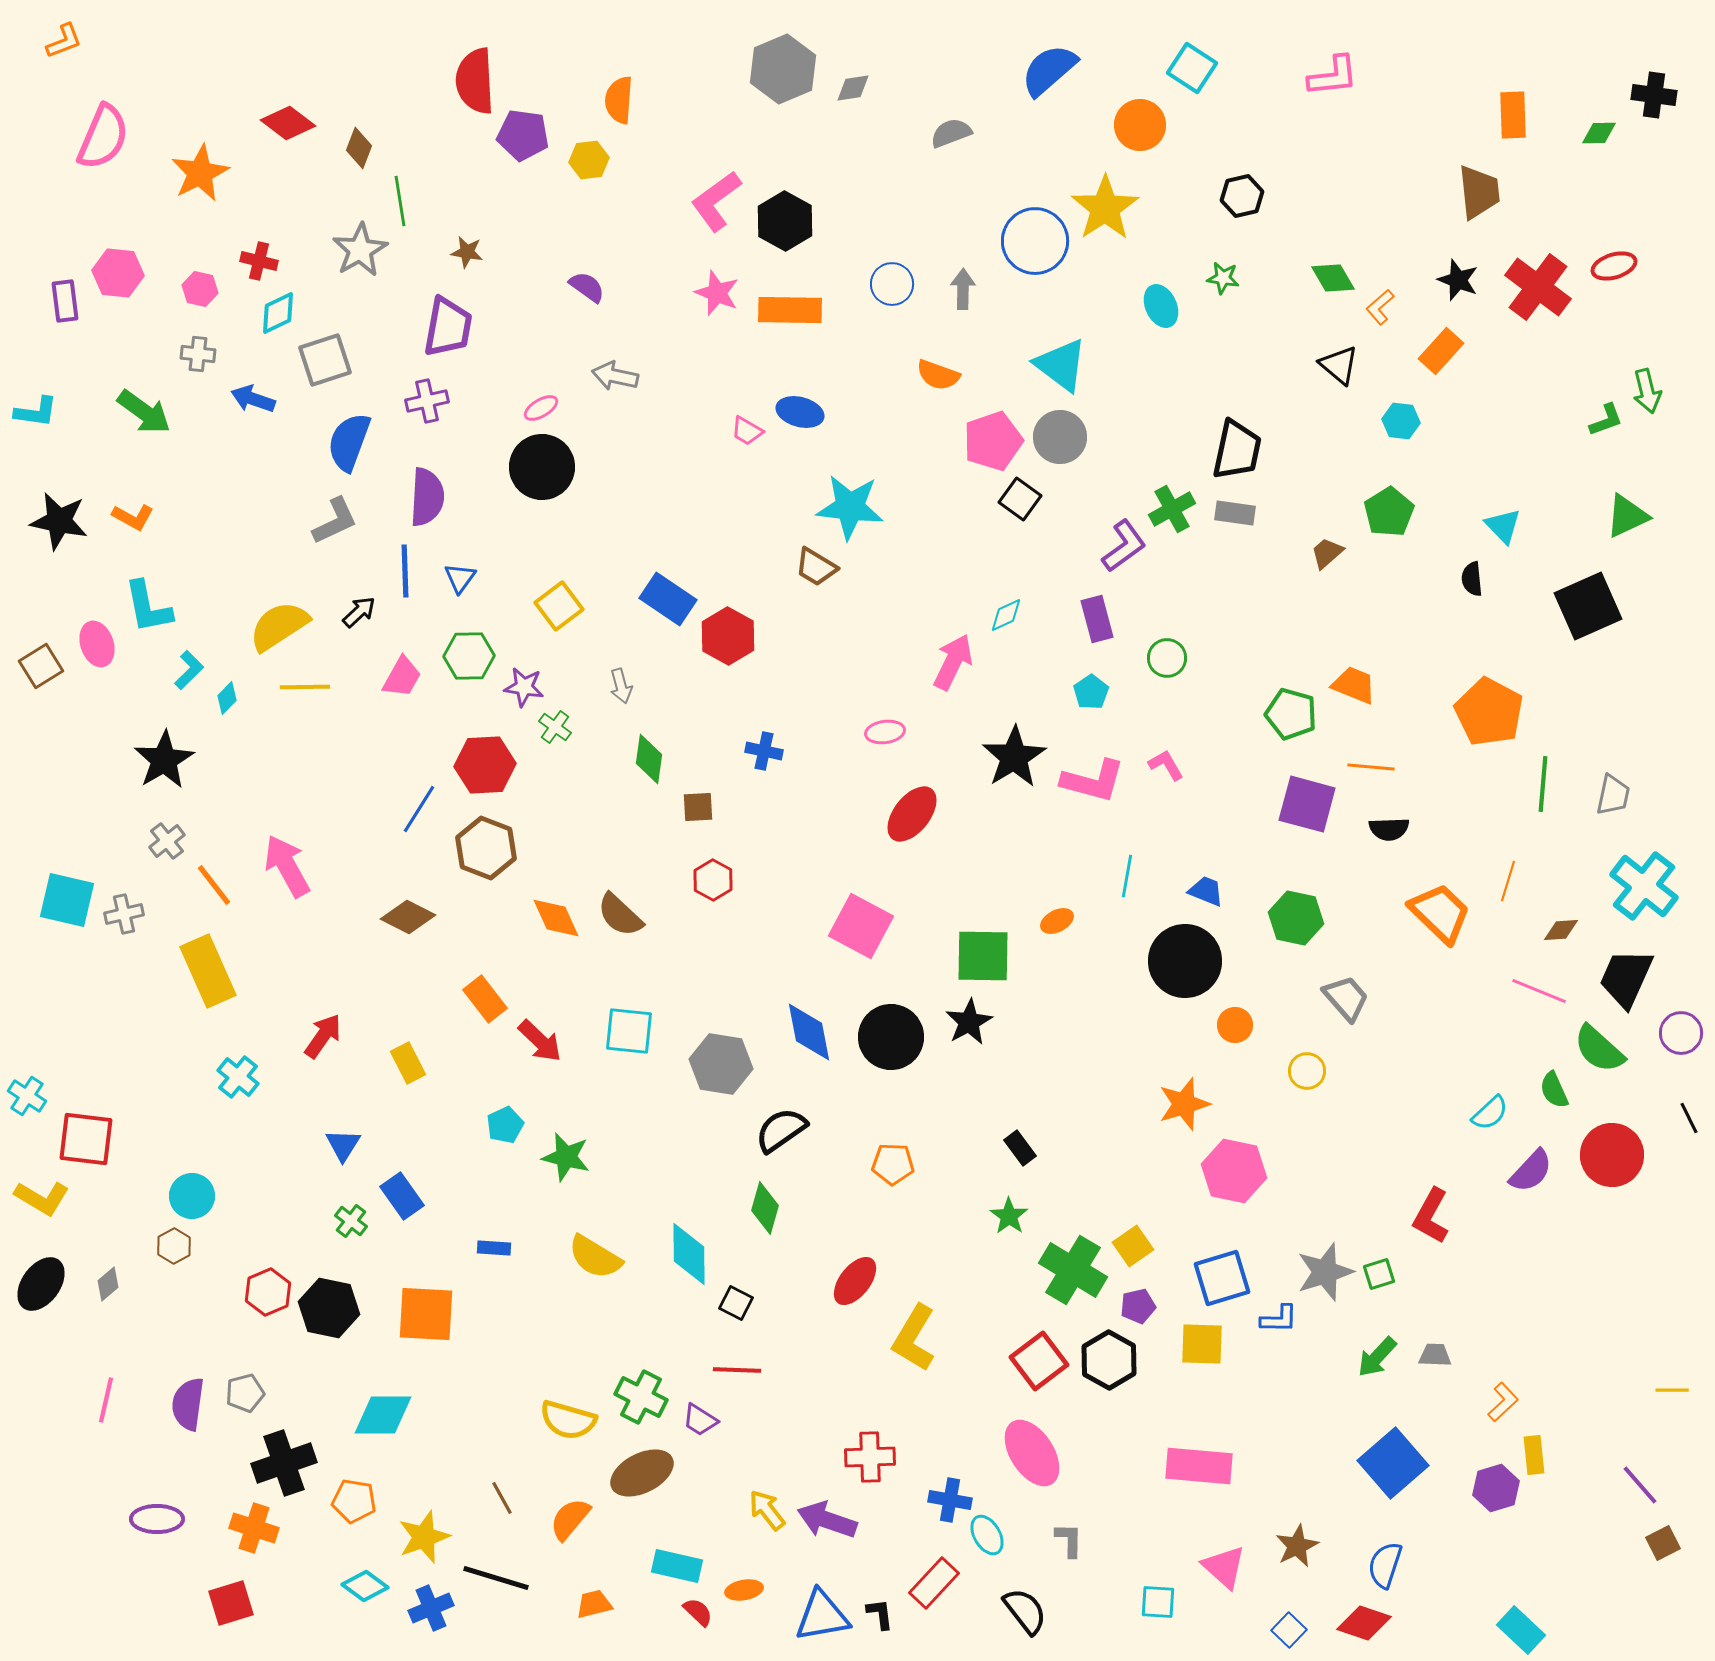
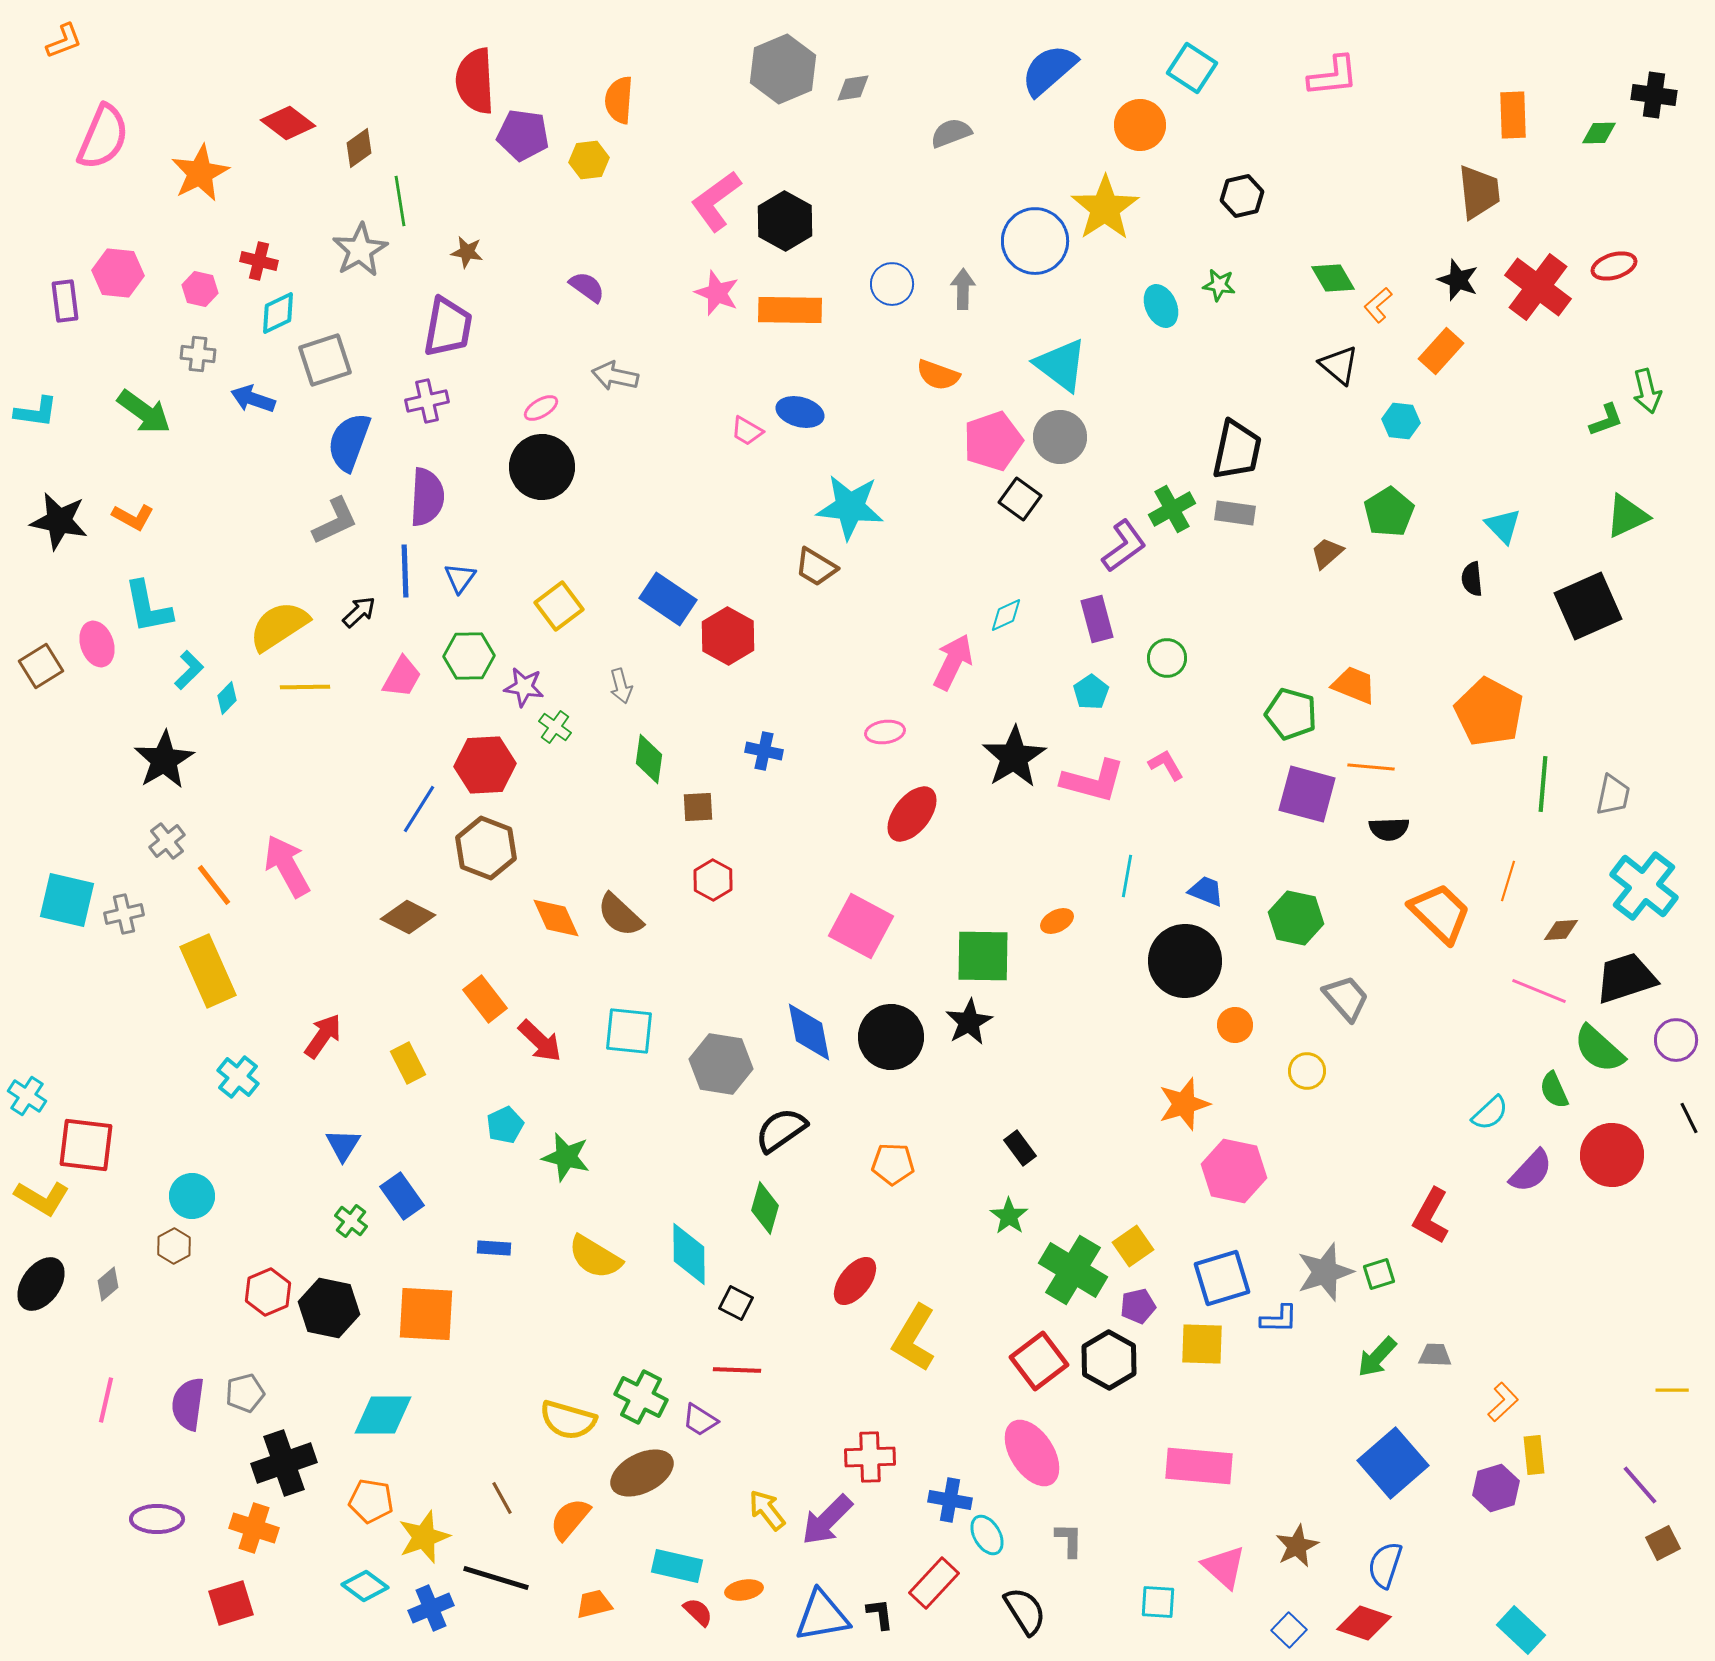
brown diamond at (359, 148): rotated 33 degrees clockwise
green star at (1223, 278): moved 4 px left, 7 px down
orange L-shape at (1380, 307): moved 2 px left, 2 px up
purple square at (1307, 804): moved 10 px up
black trapezoid at (1626, 978): rotated 48 degrees clockwise
purple circle at (1681, 1033): moved 5 px left, 7 px down
red square at (86, 1139): moved 6 px down
orange pentagon at (354, 1501): moved 17 px right
purple arrow at (827, 1520): rotated 64 degrees counterclockwise
black semicircle at (1025, 1611): rotated 6 degrees clockwise
